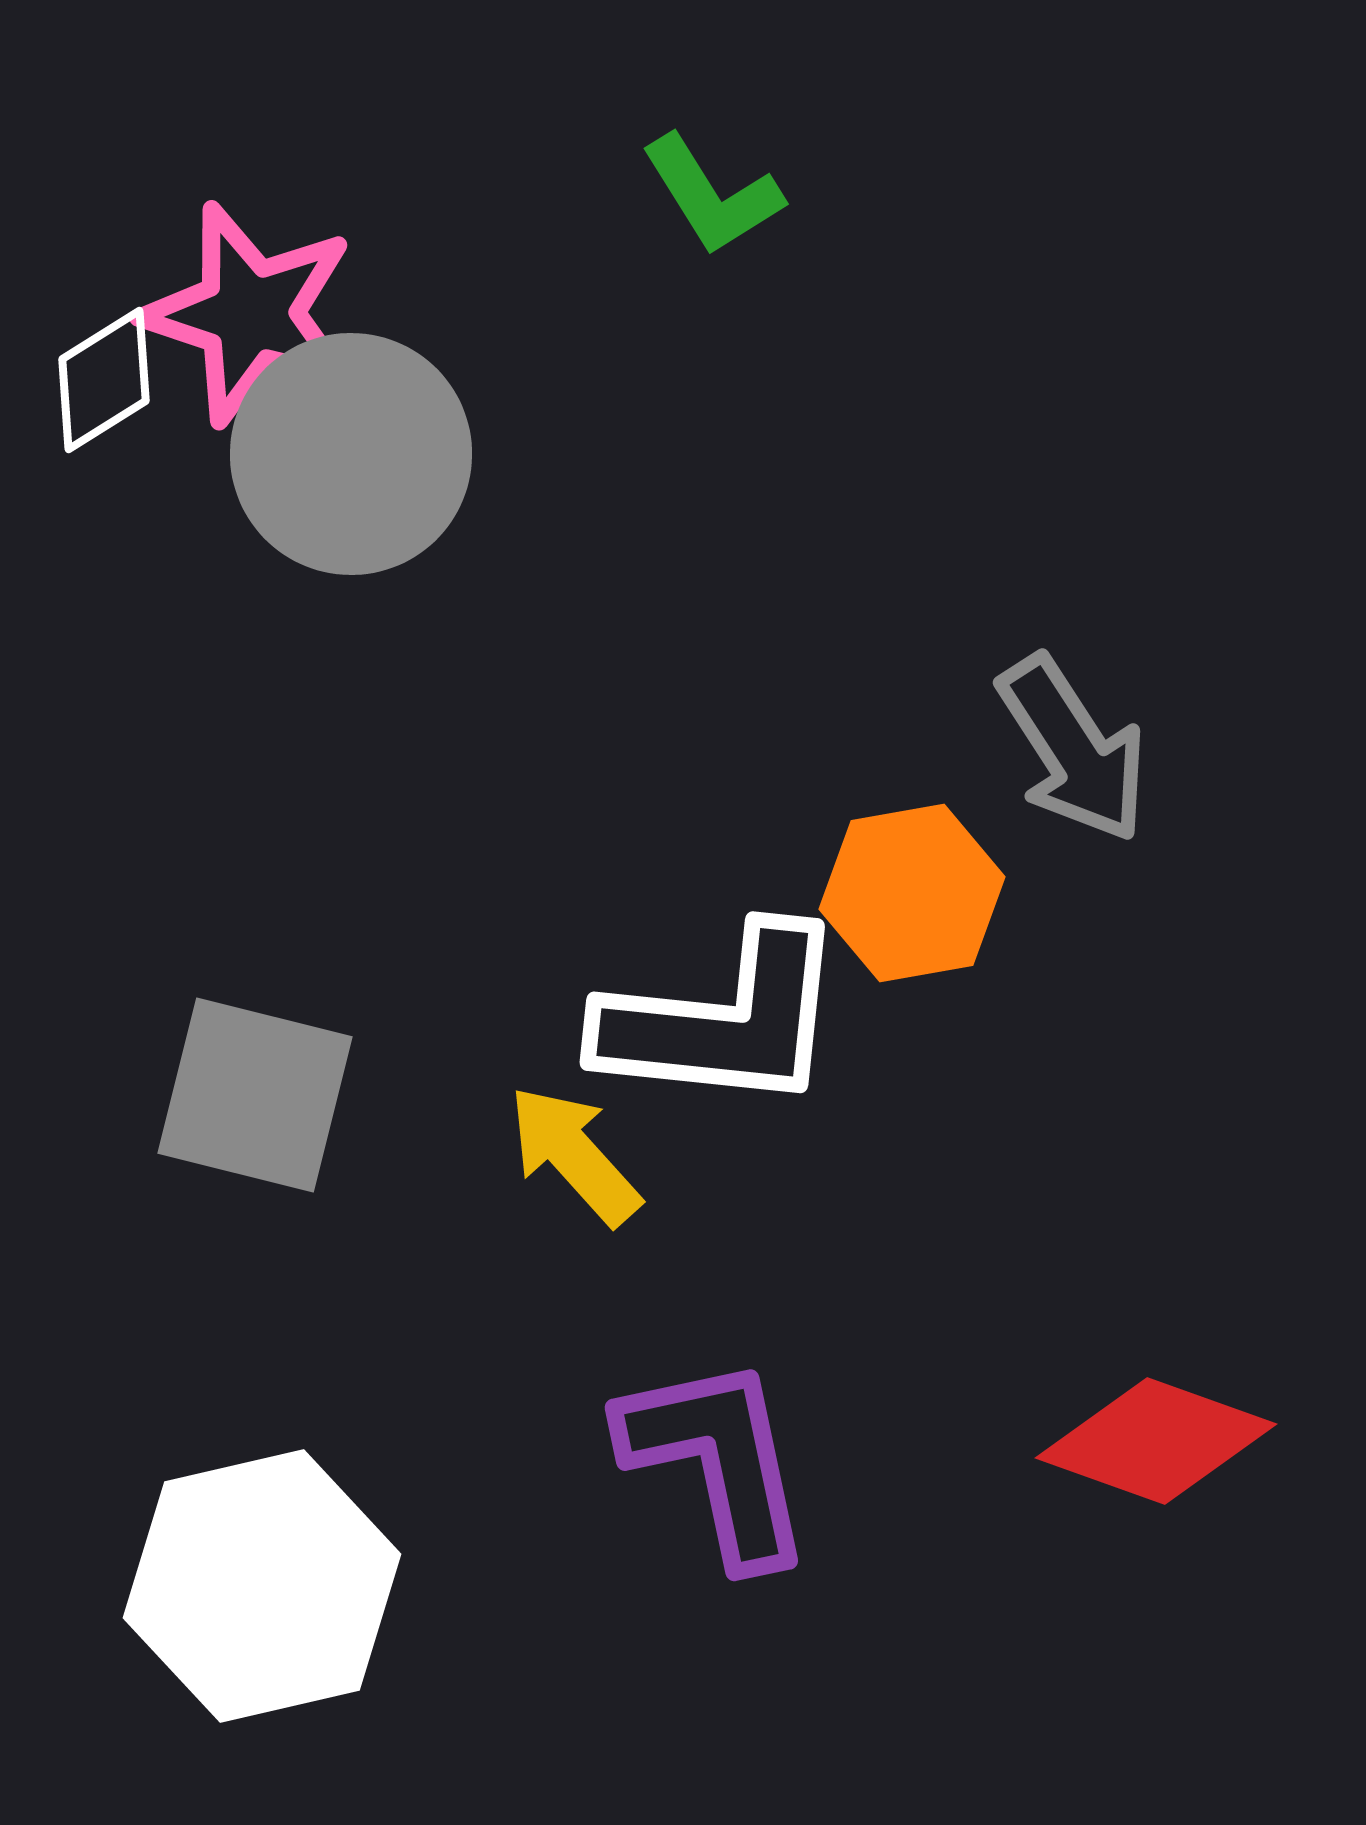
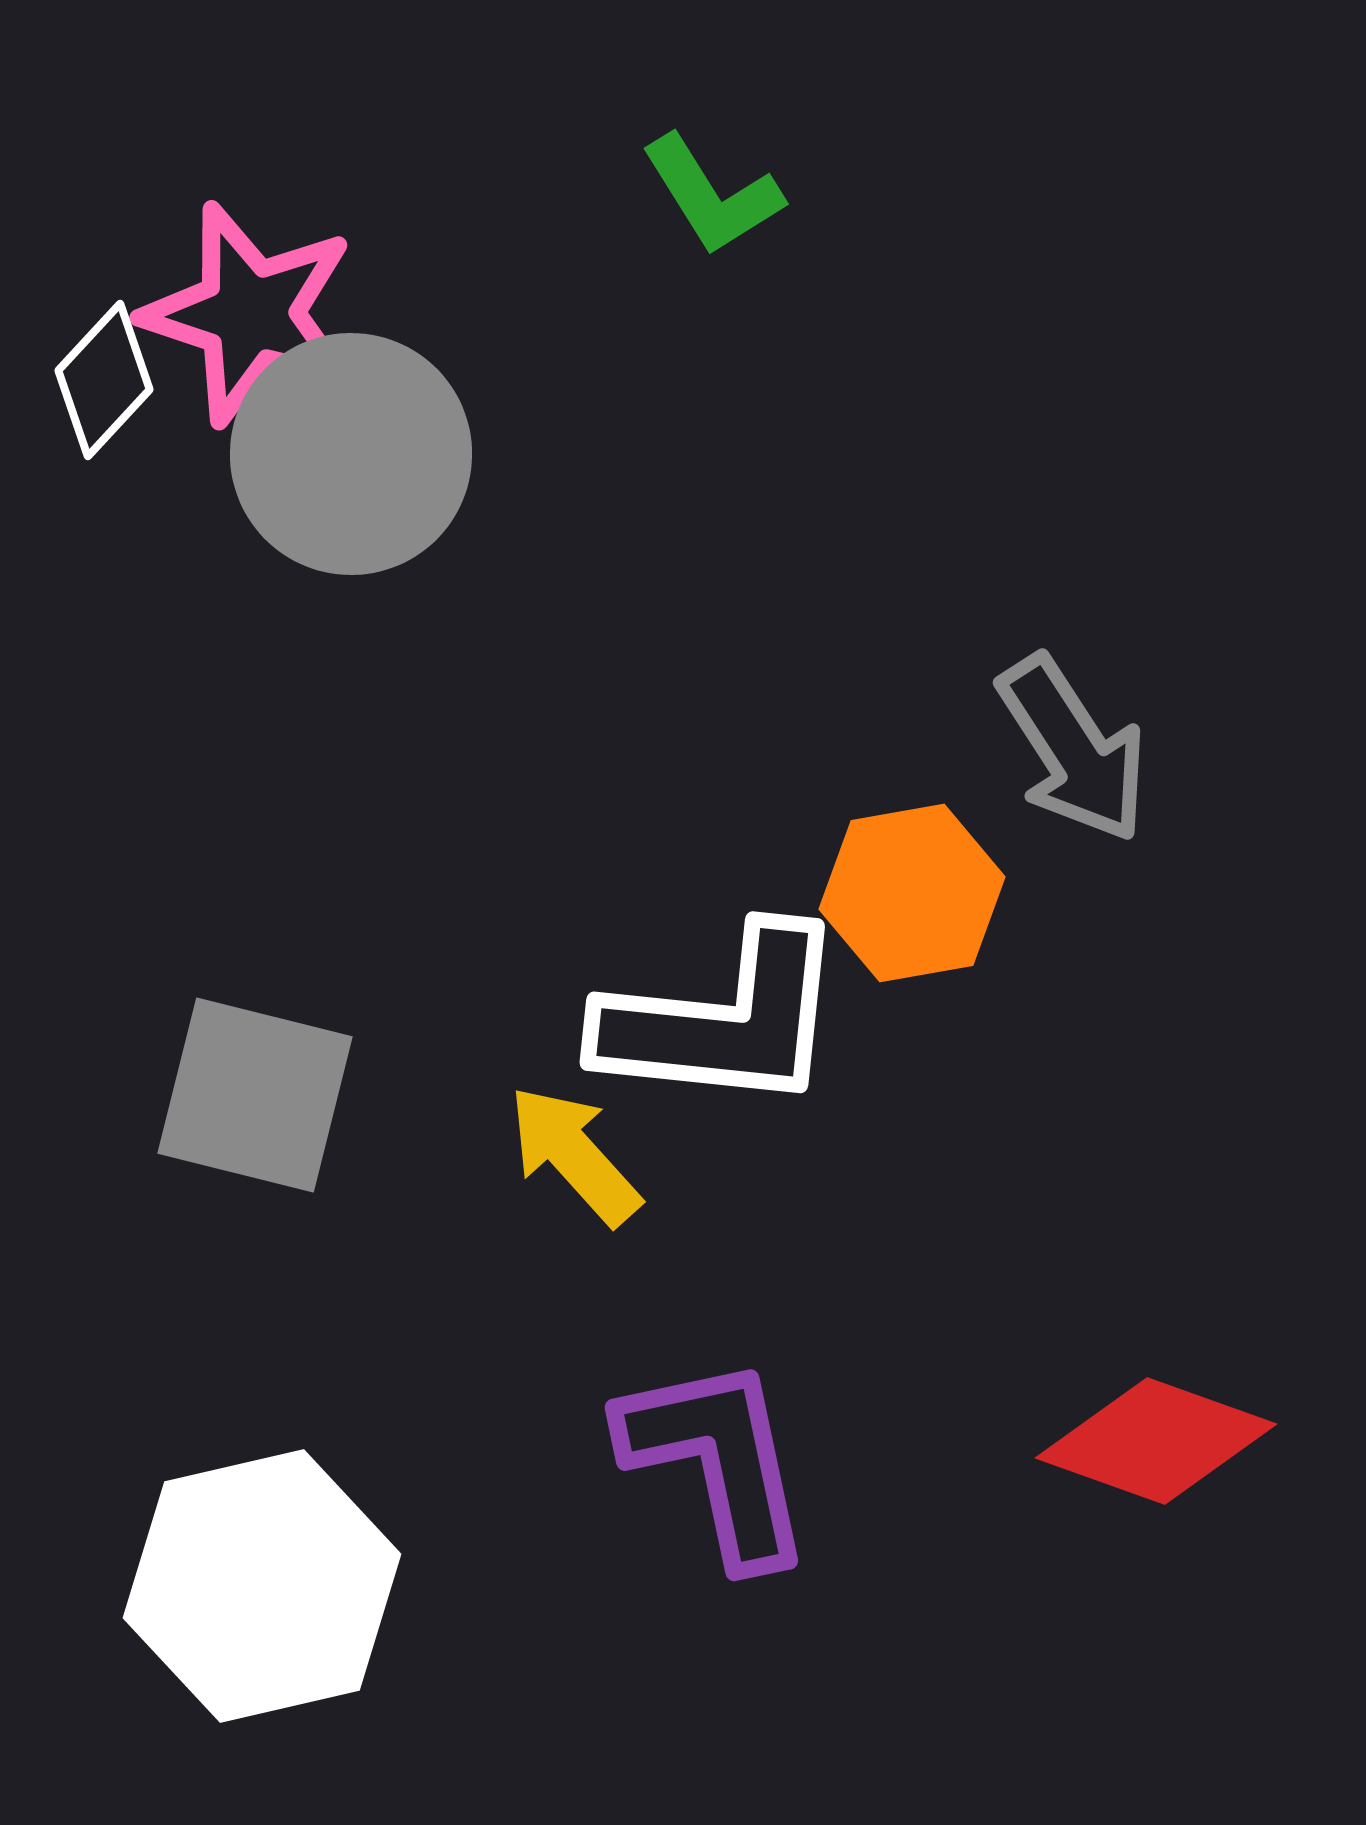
white diamond: rotated 15 degrees counterclockwise
